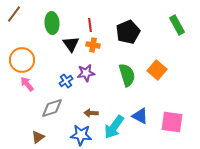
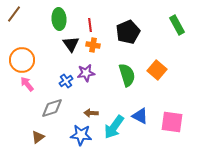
green ellipse: moved 7 px right, 4 px up
